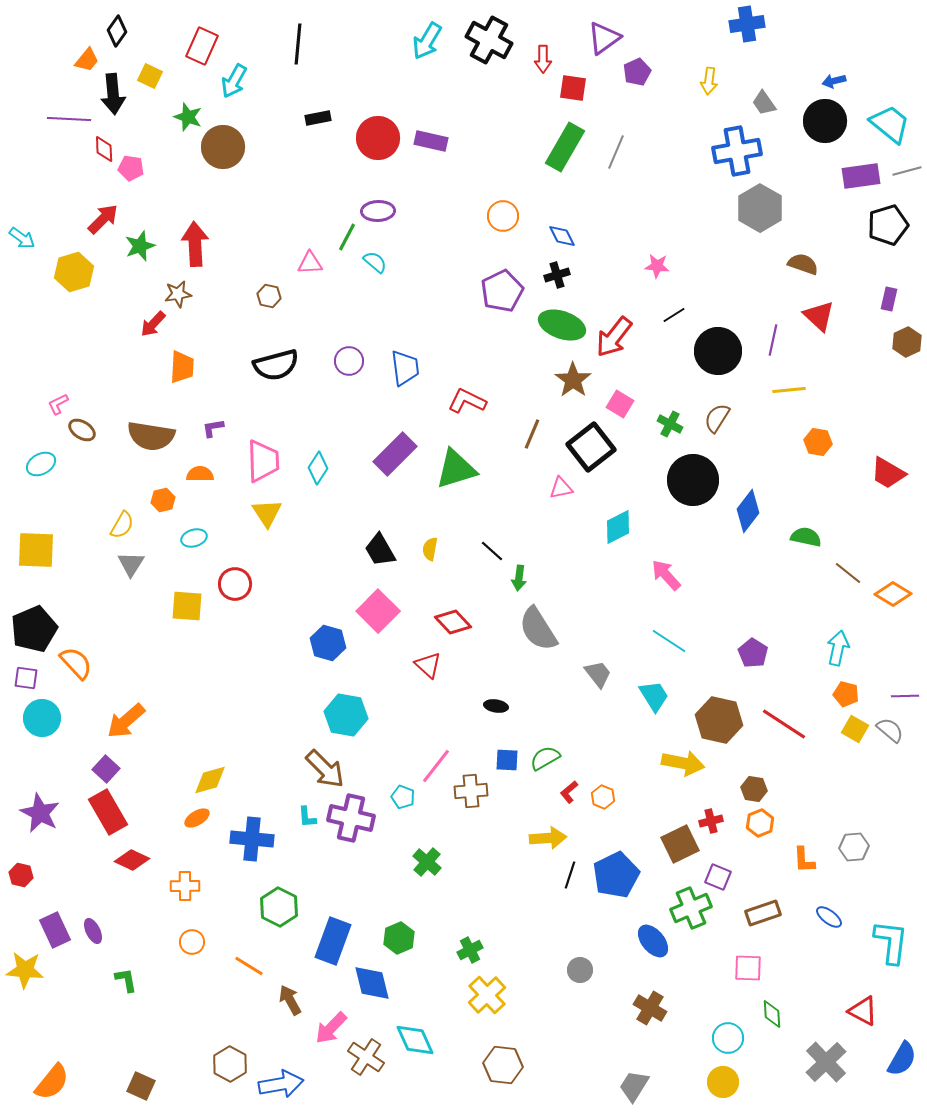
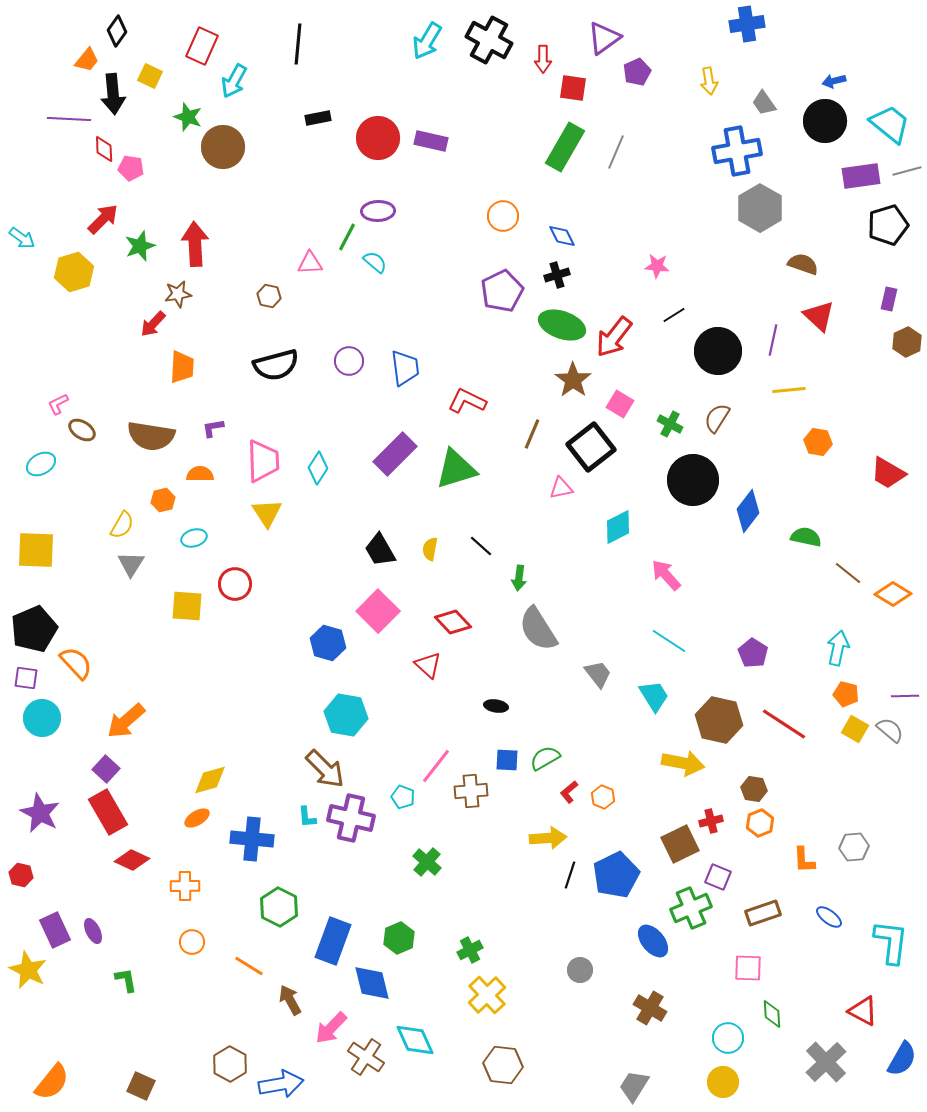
yellow arrow at (709, 81): rotated 16 degrees counterclockwise
black line at (492, 551): moved 11 px left, 5 px up
yellow star at (25, 970): moved 3 px right; rotated 21 degrees clockwise
